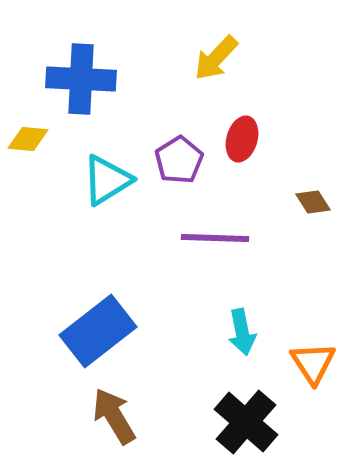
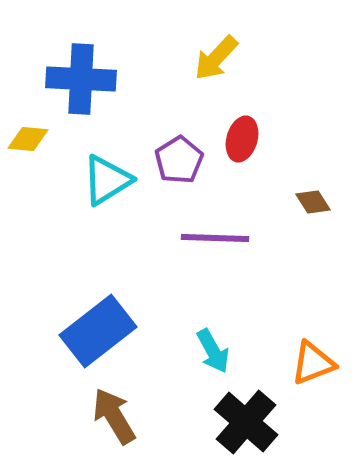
cyan arrow: moved 29 px left, 19 px down; rotated 18 degrees counterclockwise
orange triangle: rotated 42 degrees clockwise
